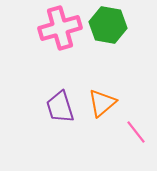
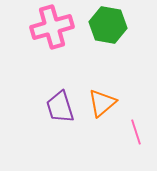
pink cross: moved 8 px left, 1 px up
pink line: rotated 20 degrees clockwise
